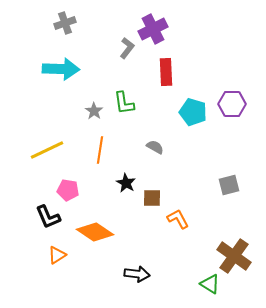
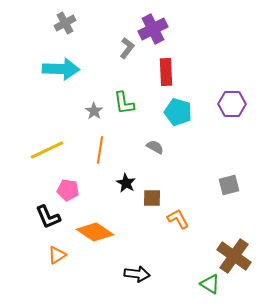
gray cross: rotated 10 degrees counterclockwise
cyan pentagon: moved 15 px left
